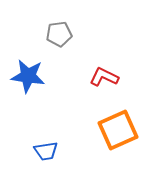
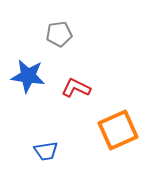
red L-shape: moved 28 px left, 11 px down
